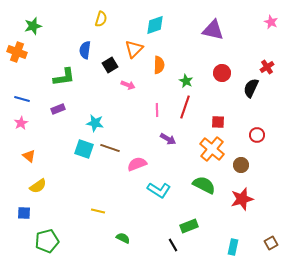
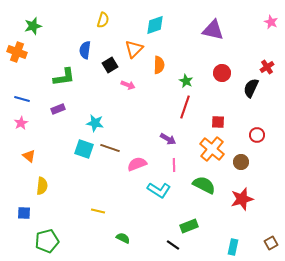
yellow semicircle at (101, 19): moved 2 px right, 1 px down
pink line at (157, 110): moved 17 px right, 55 px down
brown circle at (241, 165): moved 3 px up
yellow semicircle at (38, 186): moved 4 px right; rotated 48 degrees counterclockwise
black line at (173, 245): rotated 24 degrees counterclockwise
